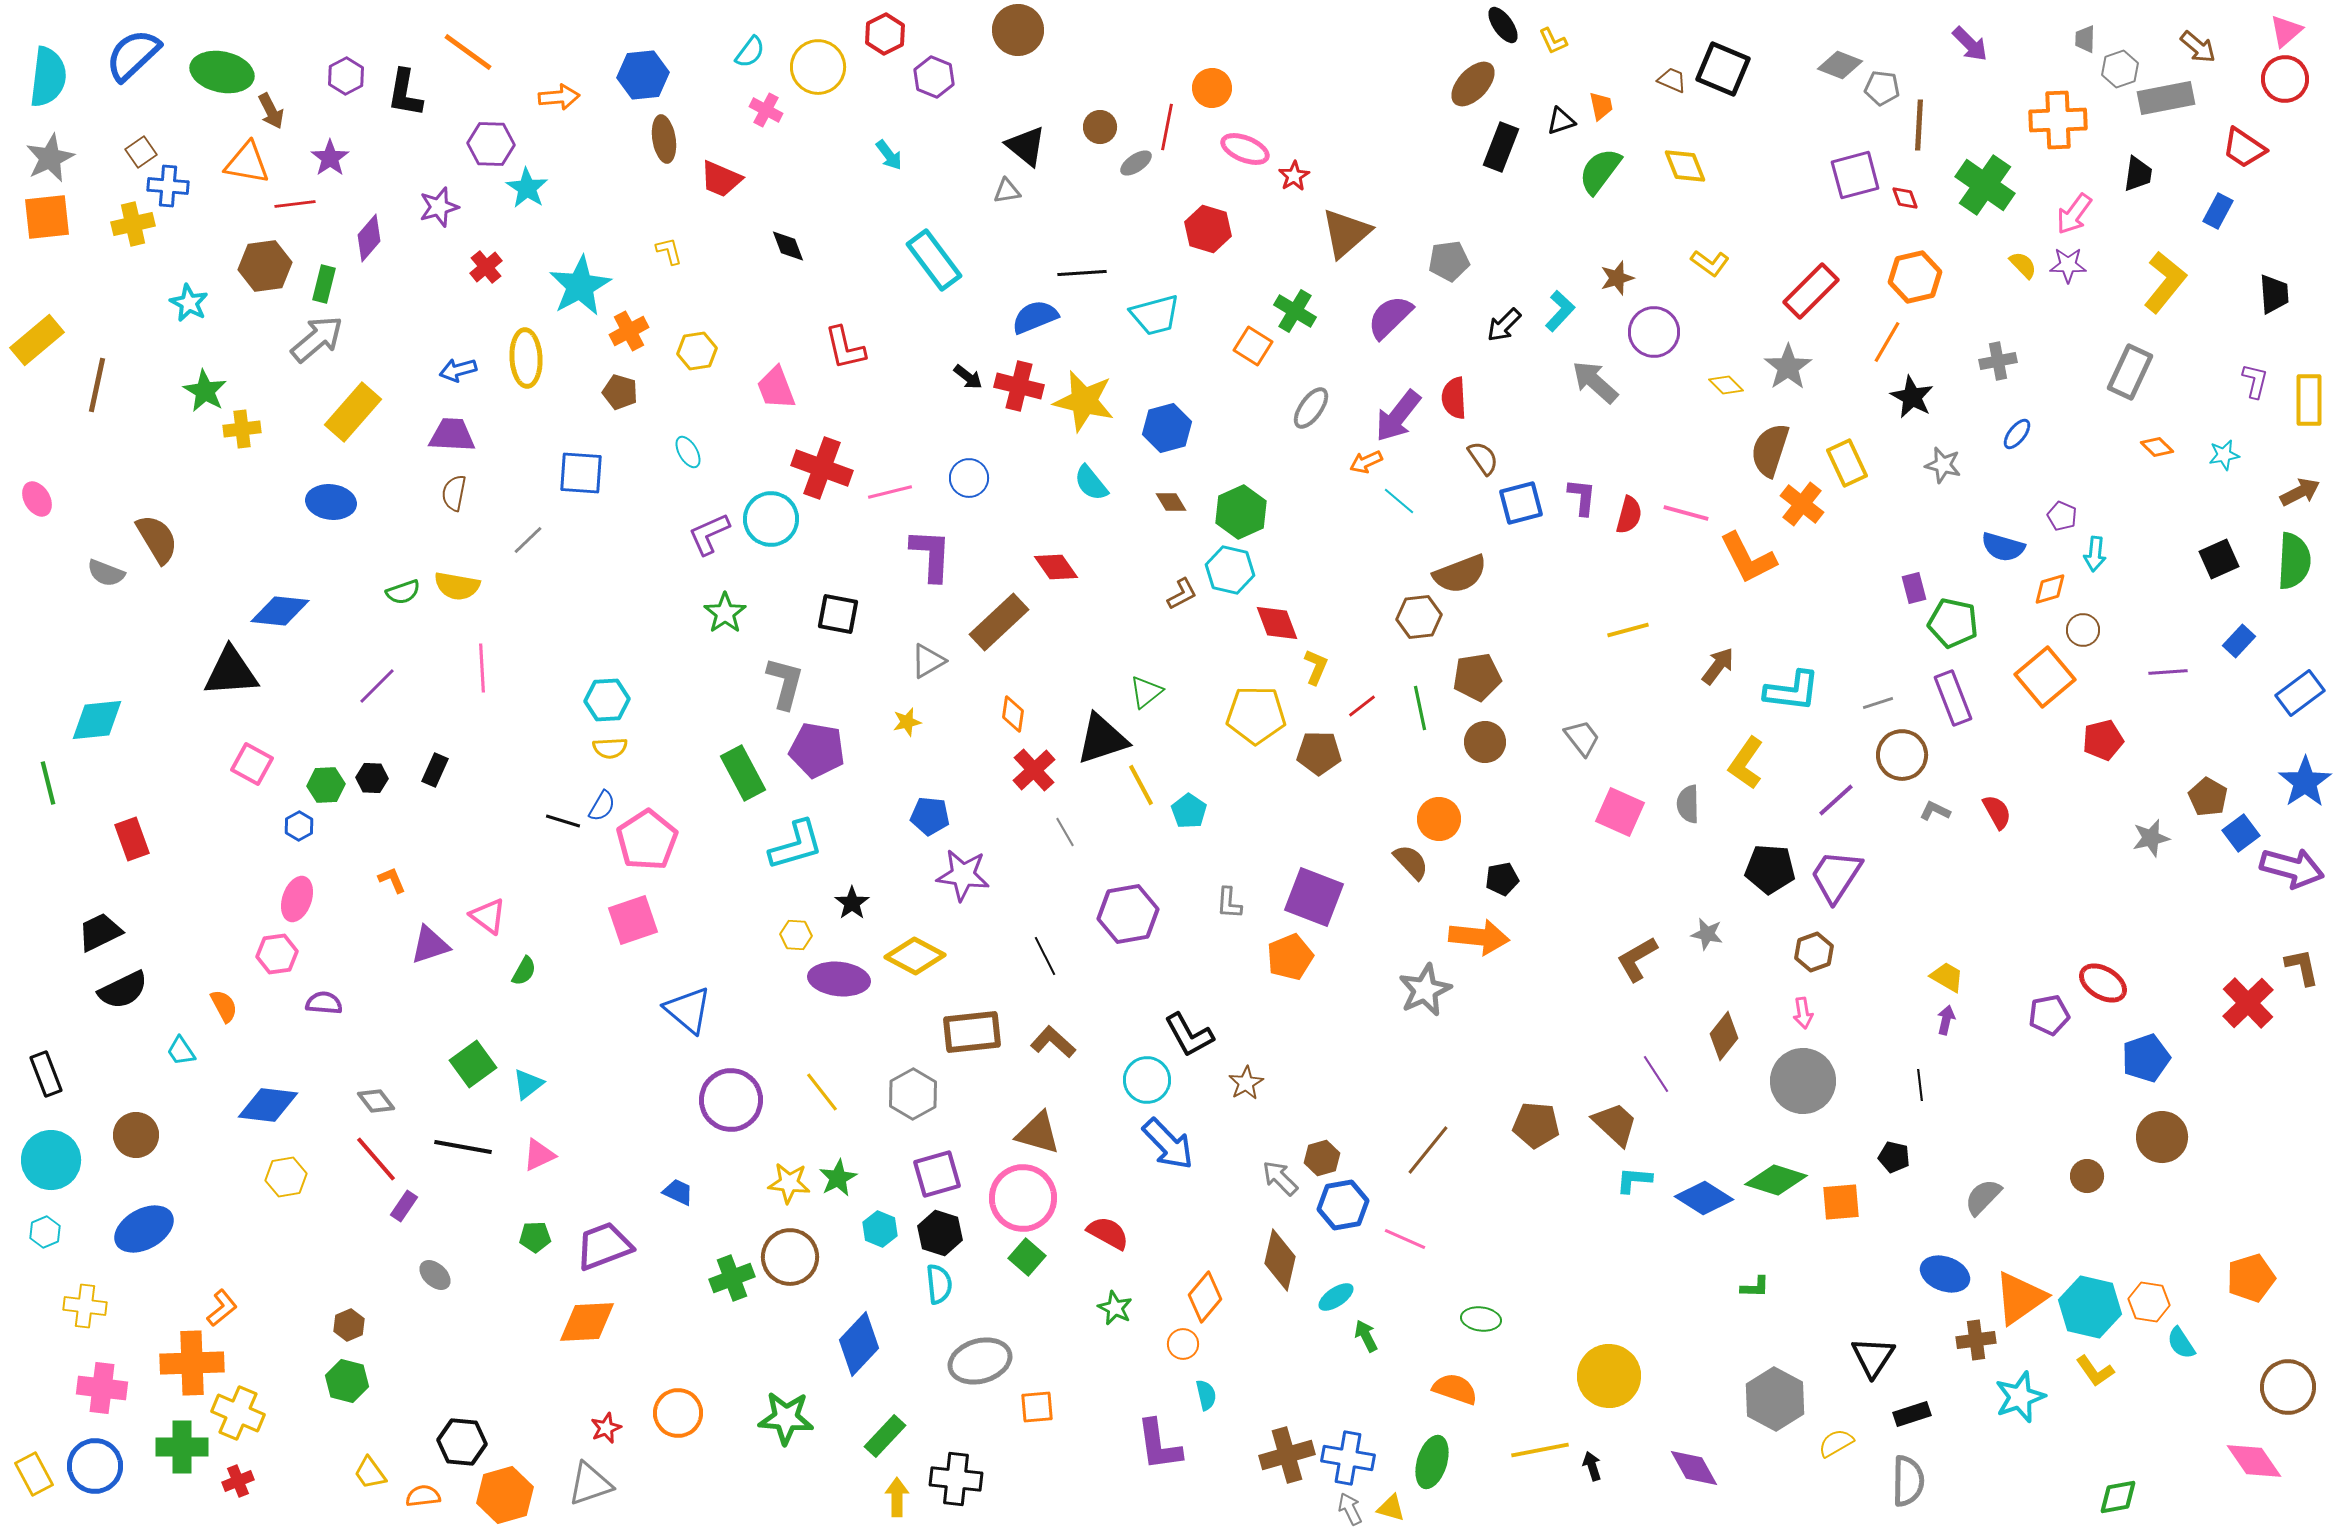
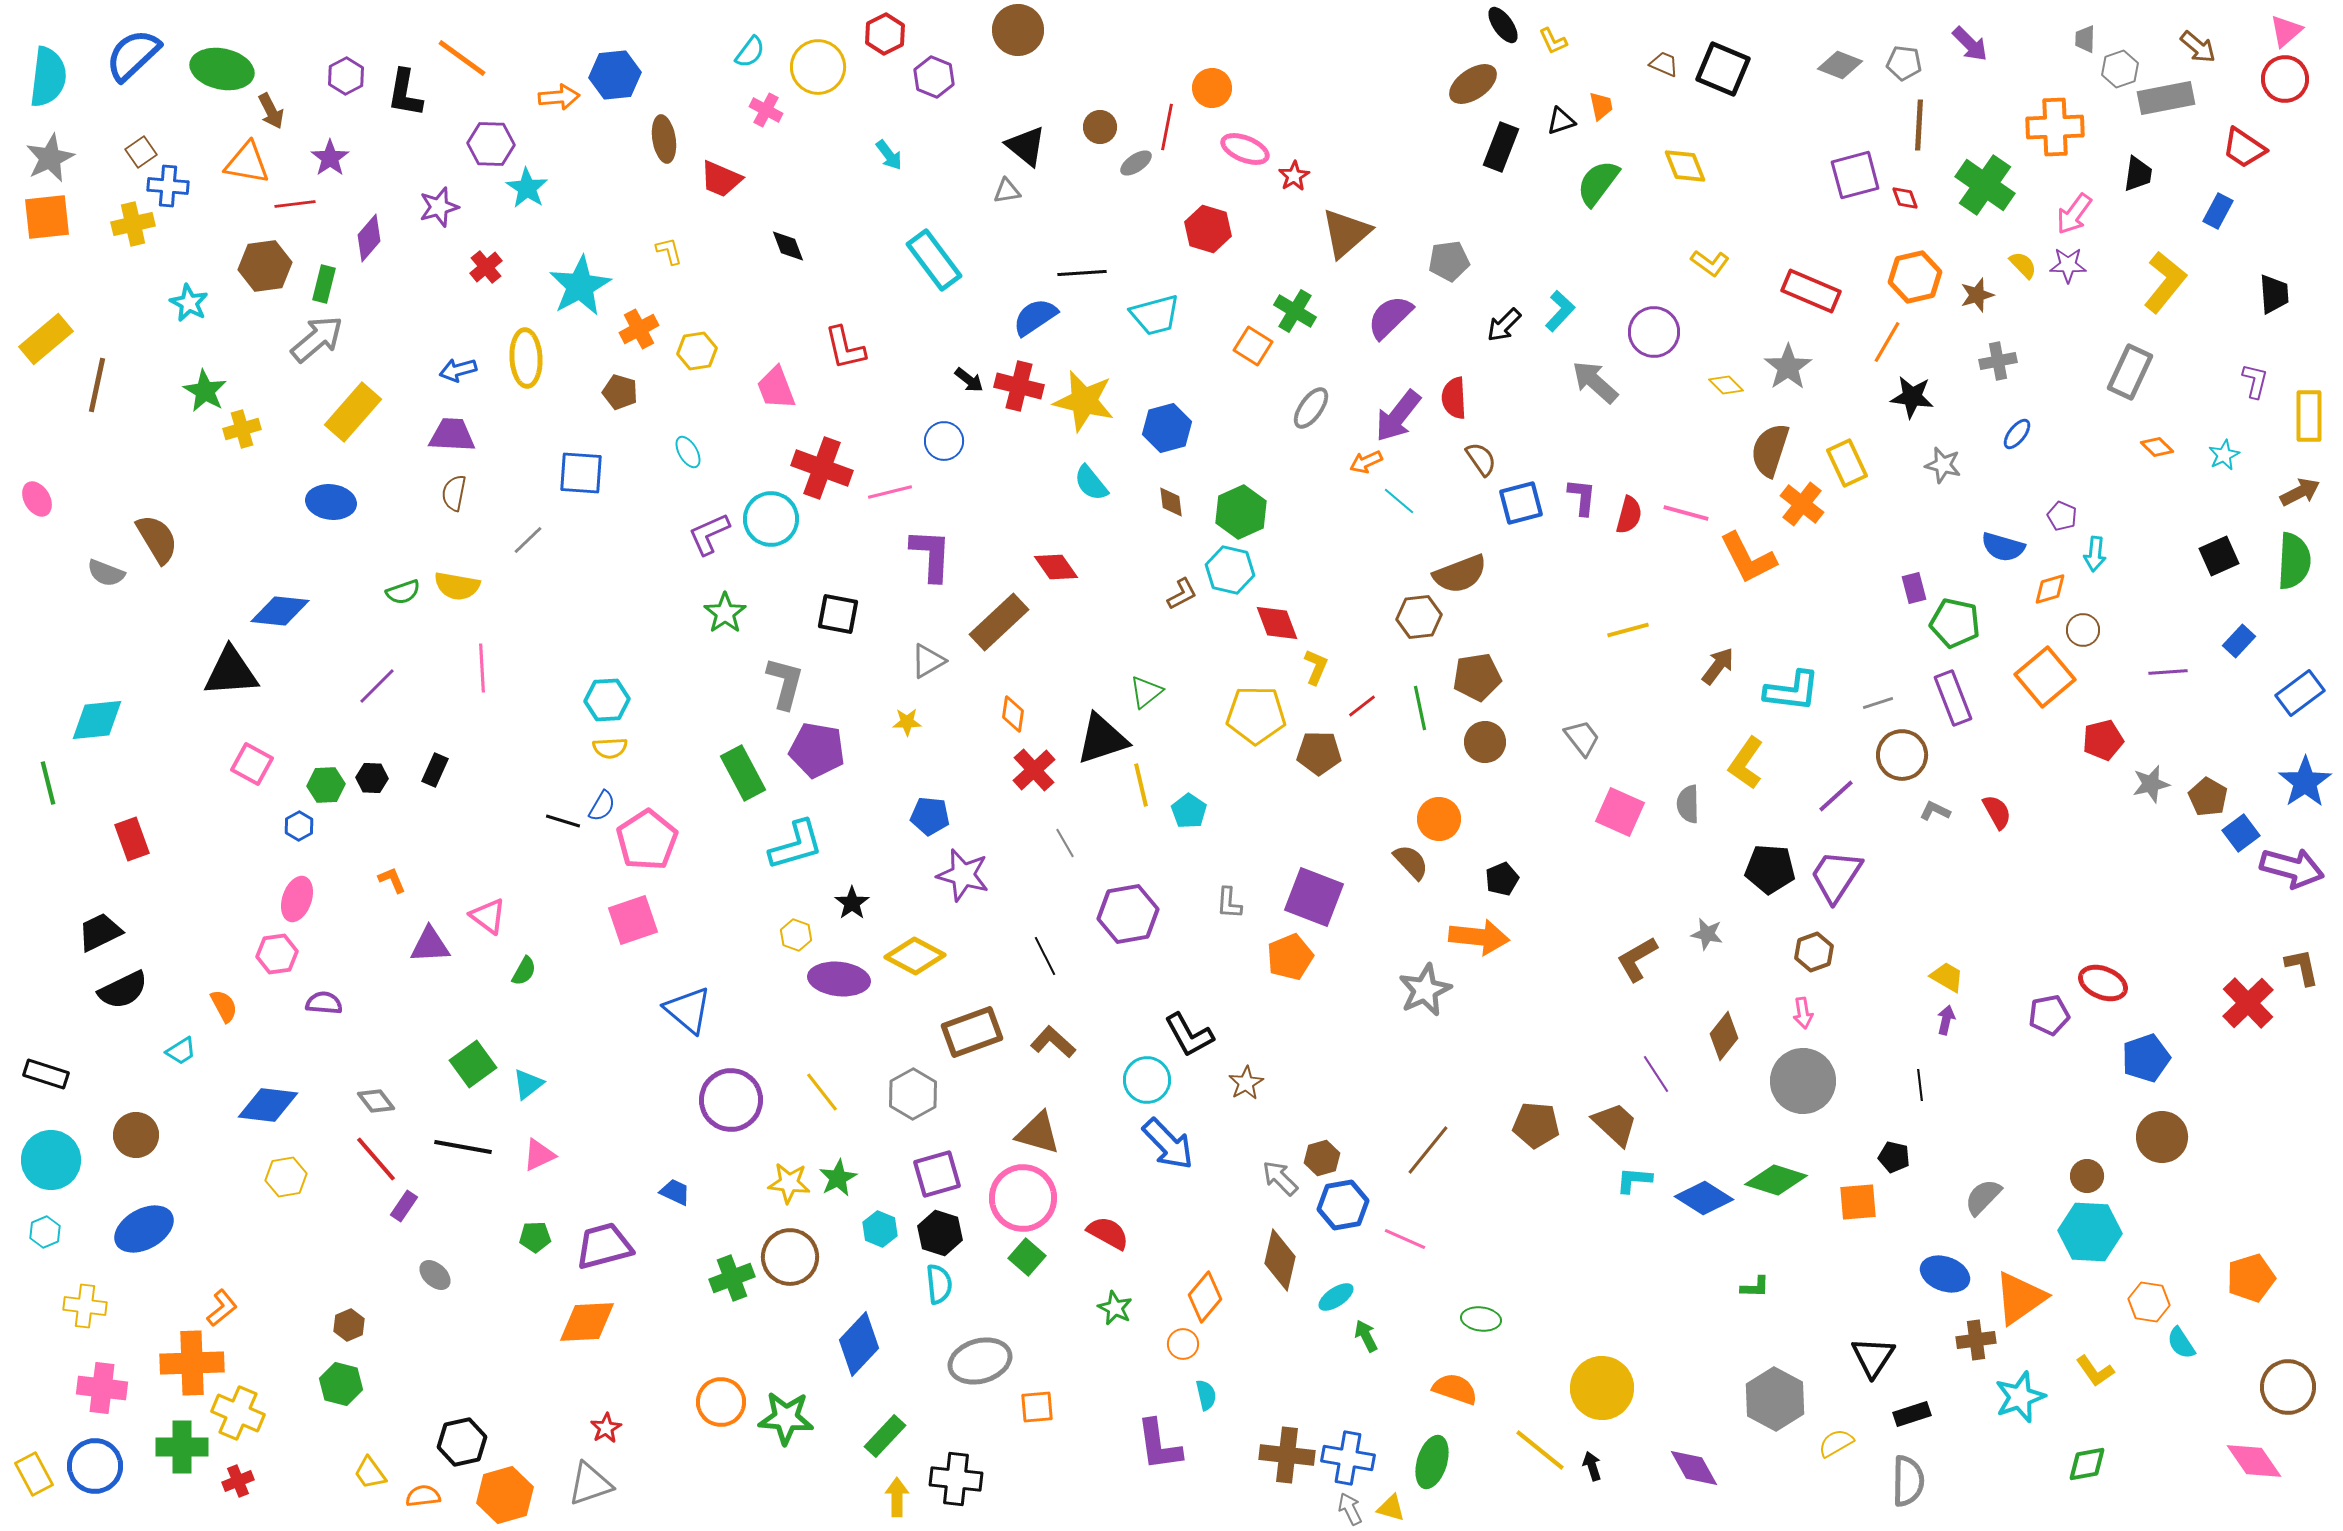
orange line at (468, 52): moved 6 px left, 6 px down
green ellipse at (222, 72): moved 3 px up
blue hexagon at (643, 75): moved 28 px left
brown trapezoid at (1672, 80): moved 8 px left, 16 px up
brown ellipse at (1473, 84): rotated 12 degrees clockwise
gray pentagon at (1882, 88): moved 22 px right, 25 px up
orange cross at (2058, 120): moved 3 px left, 7 px down
green semicircle at (1600, 171): moved 2 px left, 12 px down
brown star at (1617, 278): moved 360 px right, 17 px down
red rectangle at (1811, 291): rotated 68 degrees clockwise
blue semicircle at (1035, 317): rotated 12 degrees counterclockwise
orange cross at (629, 331): moved 10 px right, 2 px up
yellow rectangle at (37, 340): moved 9 px right, 1 px up
black arrow at (968, 377): moved 1 px right, 3 px down
black star at (1912, 397): rotated 21 degrees counterclockwise
yellow rectangle at (2309, 400): moved 16 px down
yellow cross at (242, 429): rotated 9 degrees counterclockwise
cyan star at (2224, 455): rotated 16 degrees counterclockwise
brown semicircle at (1483, 458): moved 2 px left, 1 px down
blue circle at (969, 478): moved 25 px left, 37 px up
brown diamond at (1171, 502): rotated 24 degrees clockwise
black square at (2219, 559): moved 3 px up
green pentagon at (1953, 623): moved 2 px right
yellow star at (907, 722): rotated 12 degrees clockwise
yellow line at (1141, 785): rotated 15 degrees clockwise
purple line at (1836, 800): moved 4 px up
gray line at (1065, 832): moved 11 px down
gray star at (2151, 838): moved 54 px up
purple star at (963, 875): rotated 8 degrees clockwise
black pentagon at (1502, 879): rotated 12 degrees counterclockwise
yellow hexagon at (796, 935): rotated 16 degrees clockwise
purple triangle at (430, 945): rotated 15 degrees clockwise
red ellipse at (2103, 983): rotated 9 degrees counterclockwise
brown rectangle at (972, 1032): rotated 14 degrees counterclockwise
cyan trapezoid at (181, 1051): rotated 88 degrees counterclockwise
black rectangle at (46, 1074): rotated 51 degrees counterclockwise
blue trapezoid at (678, 1192): moved 3 px left
orange square at (1841, 1202): moved 17 px right
purple trapezoid at (604, 1246): rotated 6 degrees clockwise
cyan hexagon at (2090, 1307): moved 75 px up; rotated 10 degrees counterclockwise
yellow circle at (1609, 1376): moved 7 px left, 12 px down
green hexagon at (347, 1381): moved 6 px left, 3 px down
orange circle at (678, 1413): moved 43 px right, 11 px up
red star at (606, 1428): rotated 8 degrees counterclockwise
black hexagon at (462, 1442): rotated 18 degrees counterclockwise
yellow line at (1540, 1450): rotated 50 degrees clockwise
brown cross at (1287, 1455): rotated 22 degrees clockwise
green diamond at (2118, 1497): moved 31 px left, 33 px up
